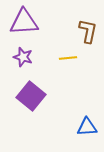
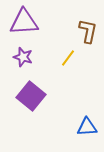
yellow line: rotated 48 degrees counterclockwise
